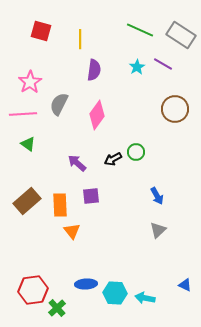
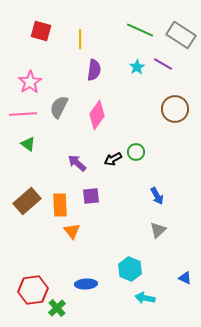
gray semicircle: moved 3 px down
blue triangle: moved 7 px up
cyan hexagon: moved 15 px right, 24 px up; rotated 20 degrees clockwise
